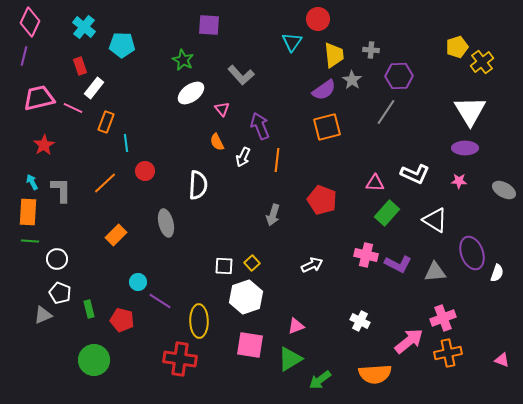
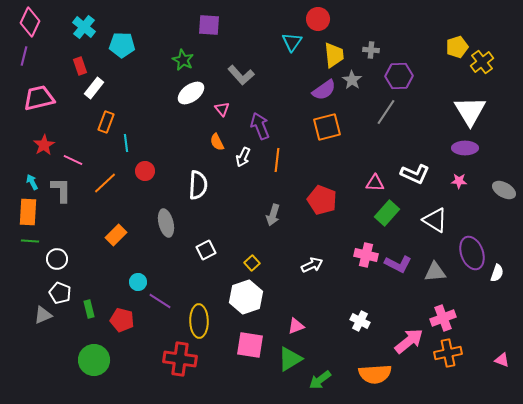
pink line at (73, 108): moved 52 px down
white square at (224, 266): moved 18 px left, 16 px up; rotated 30 degrees counterclockwise
